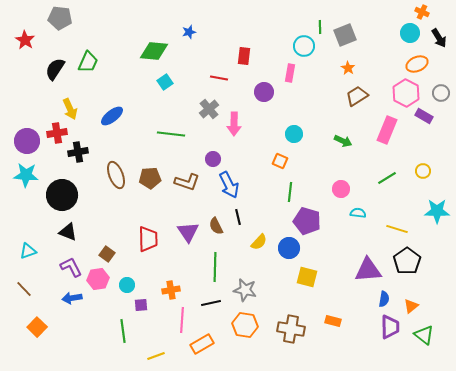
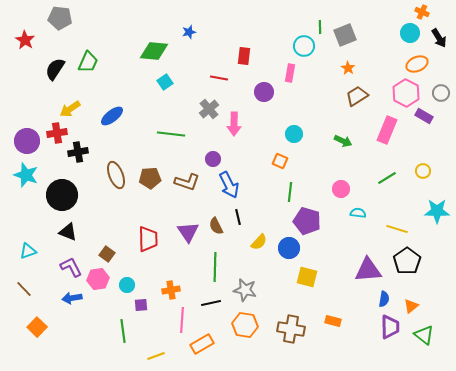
yellow arrow at (70, 109): rotated 80 degrees clockwise
cyan star at (26, 175): rotated 15 degrees clockwise
